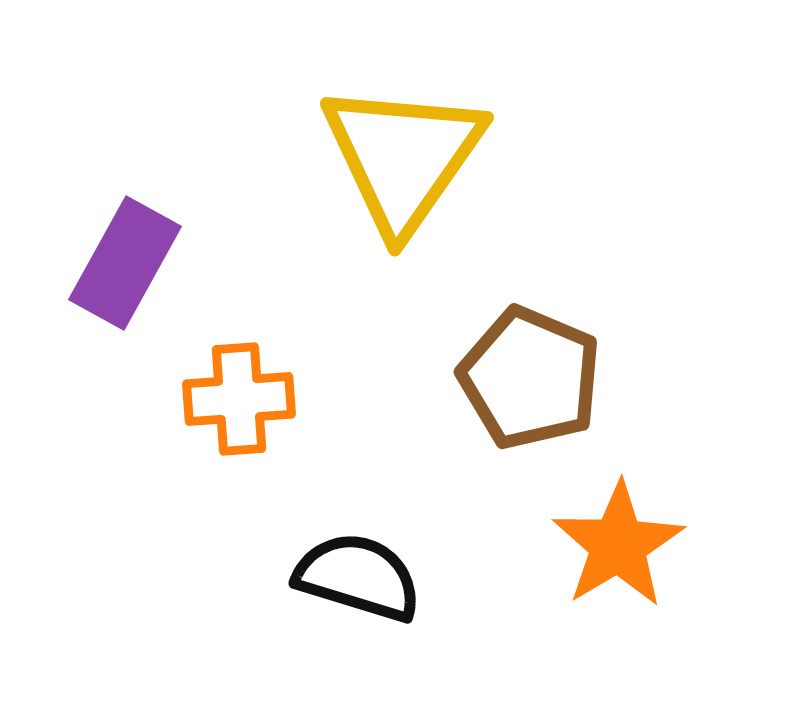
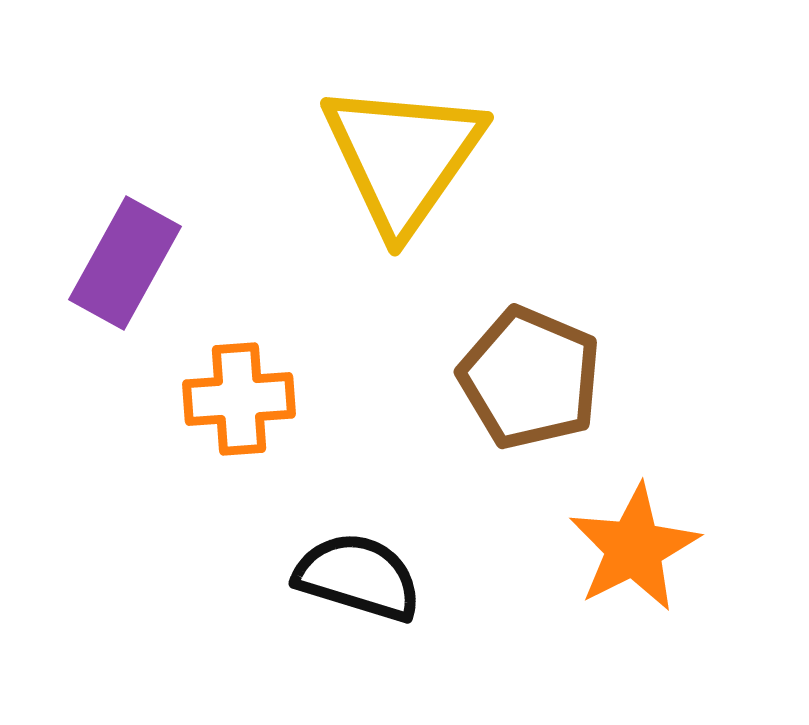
orange star: moved 16 px right, 3 px down; rotated 4 degrees clockwise
